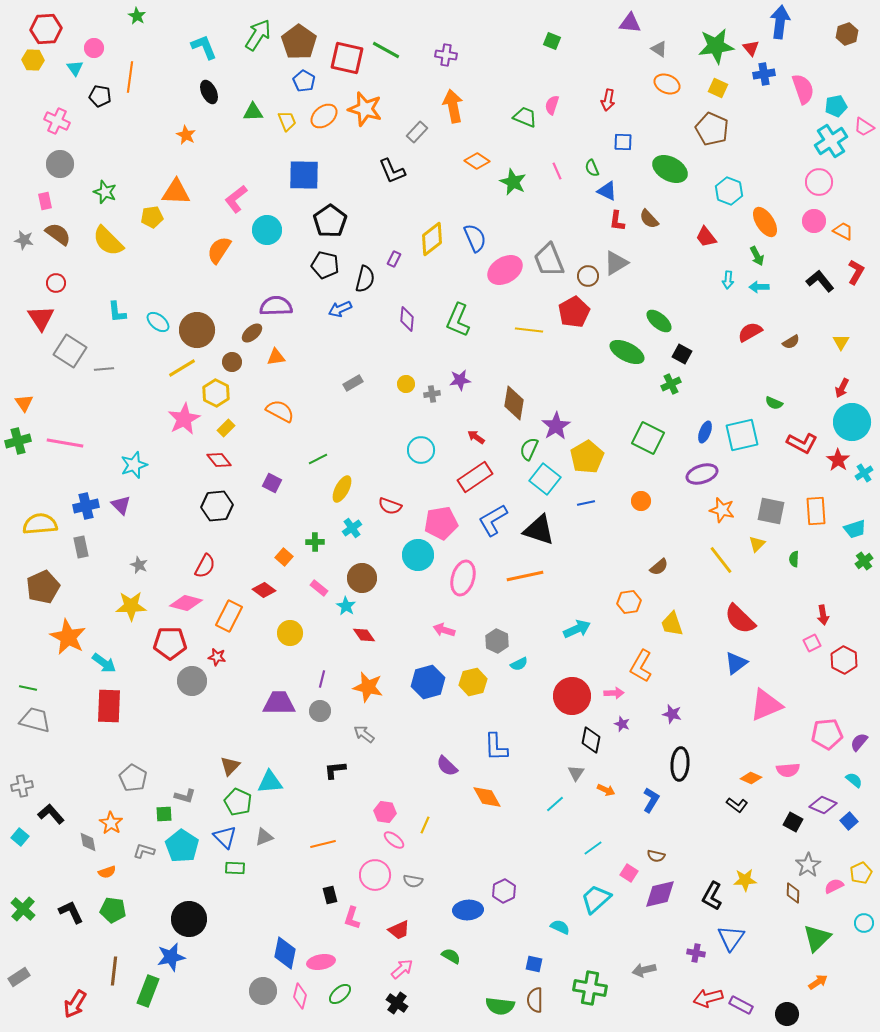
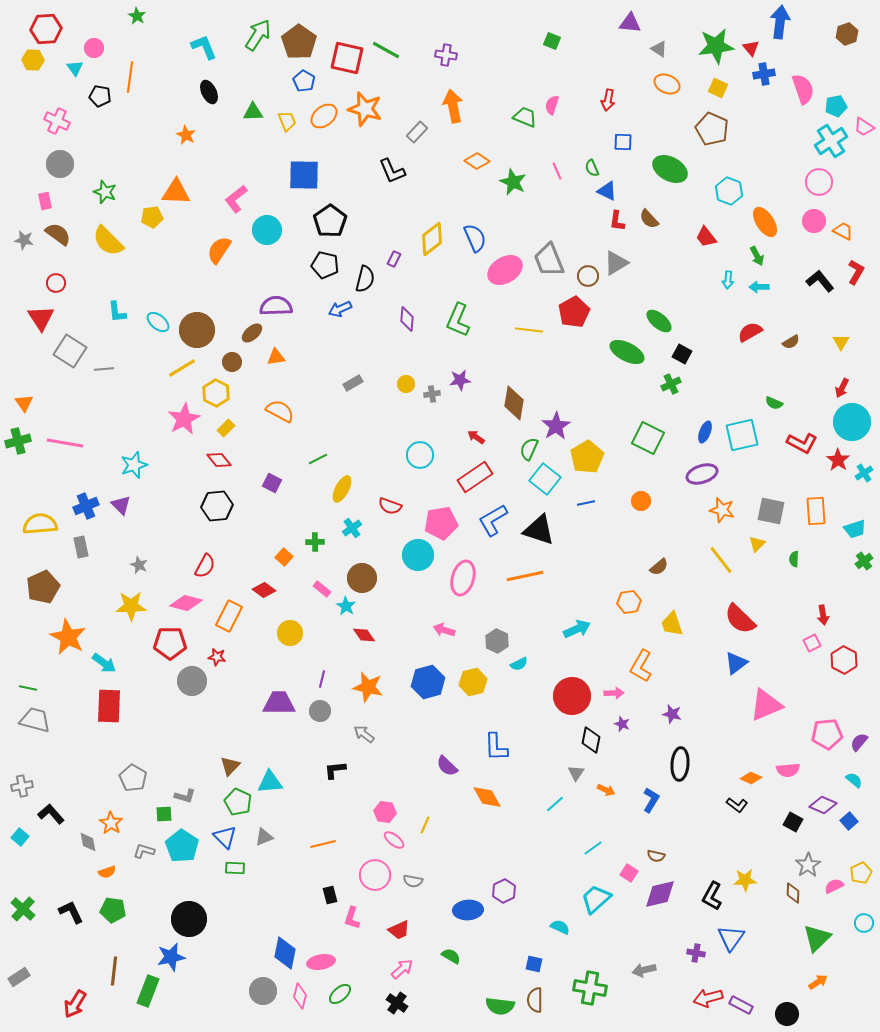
cyan circle at (421, 450): moved 1 px left, 5 px down
blue cross at (86, 506): rotated 10 degrees counterclockwise
pink rectangle at (319, 588): moved 3 px right, 1 px down
